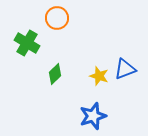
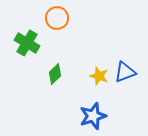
blue triangle: moved 3 px down
